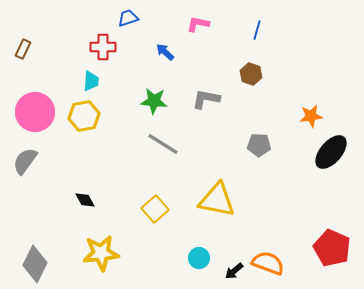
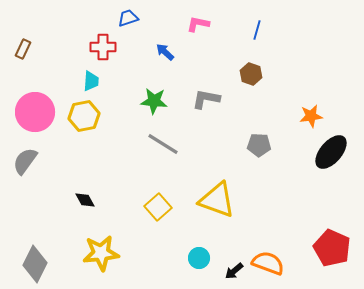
yellow triangle: rotated 9 degrees clockwise
yellow square: moved 3 px right, 2 px up
